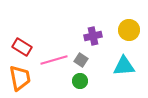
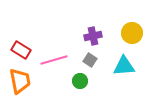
yellow circle: moved 3 px right, 3 px down
red rectangle: moved 1 px left, 3 px down
gray square: moved 9 px right
orange trapezoid: moved 3 px down
